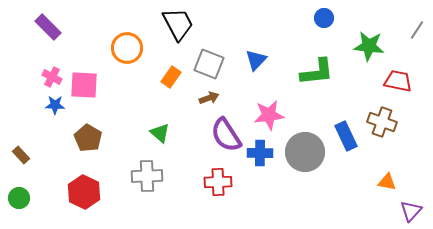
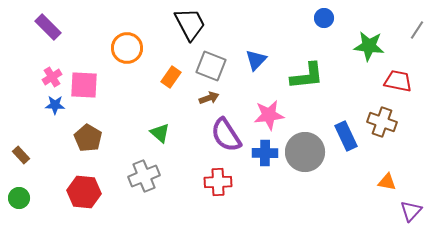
black trapezoid: moved 12 px right
gray square: moved 2 px right, 2 px down
green L-shape: moved 10 px left, 4 px down
pink cross: rotated 30 degrees clockwise
blue cross: moved 5 px right
gray cross: moved 3 px left; rotated 20 degrees counterclockwise
red hexagon: rotated 20 degrees counterclockwise
